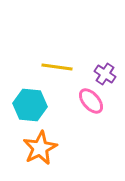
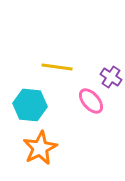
purple cross: moved 6 px right, 3 px down
